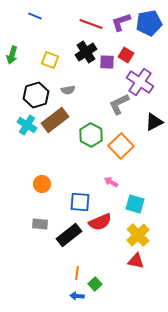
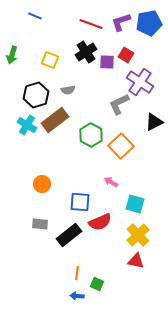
green square: moved 2 px right; rotated 24 degrees counterclockwise
